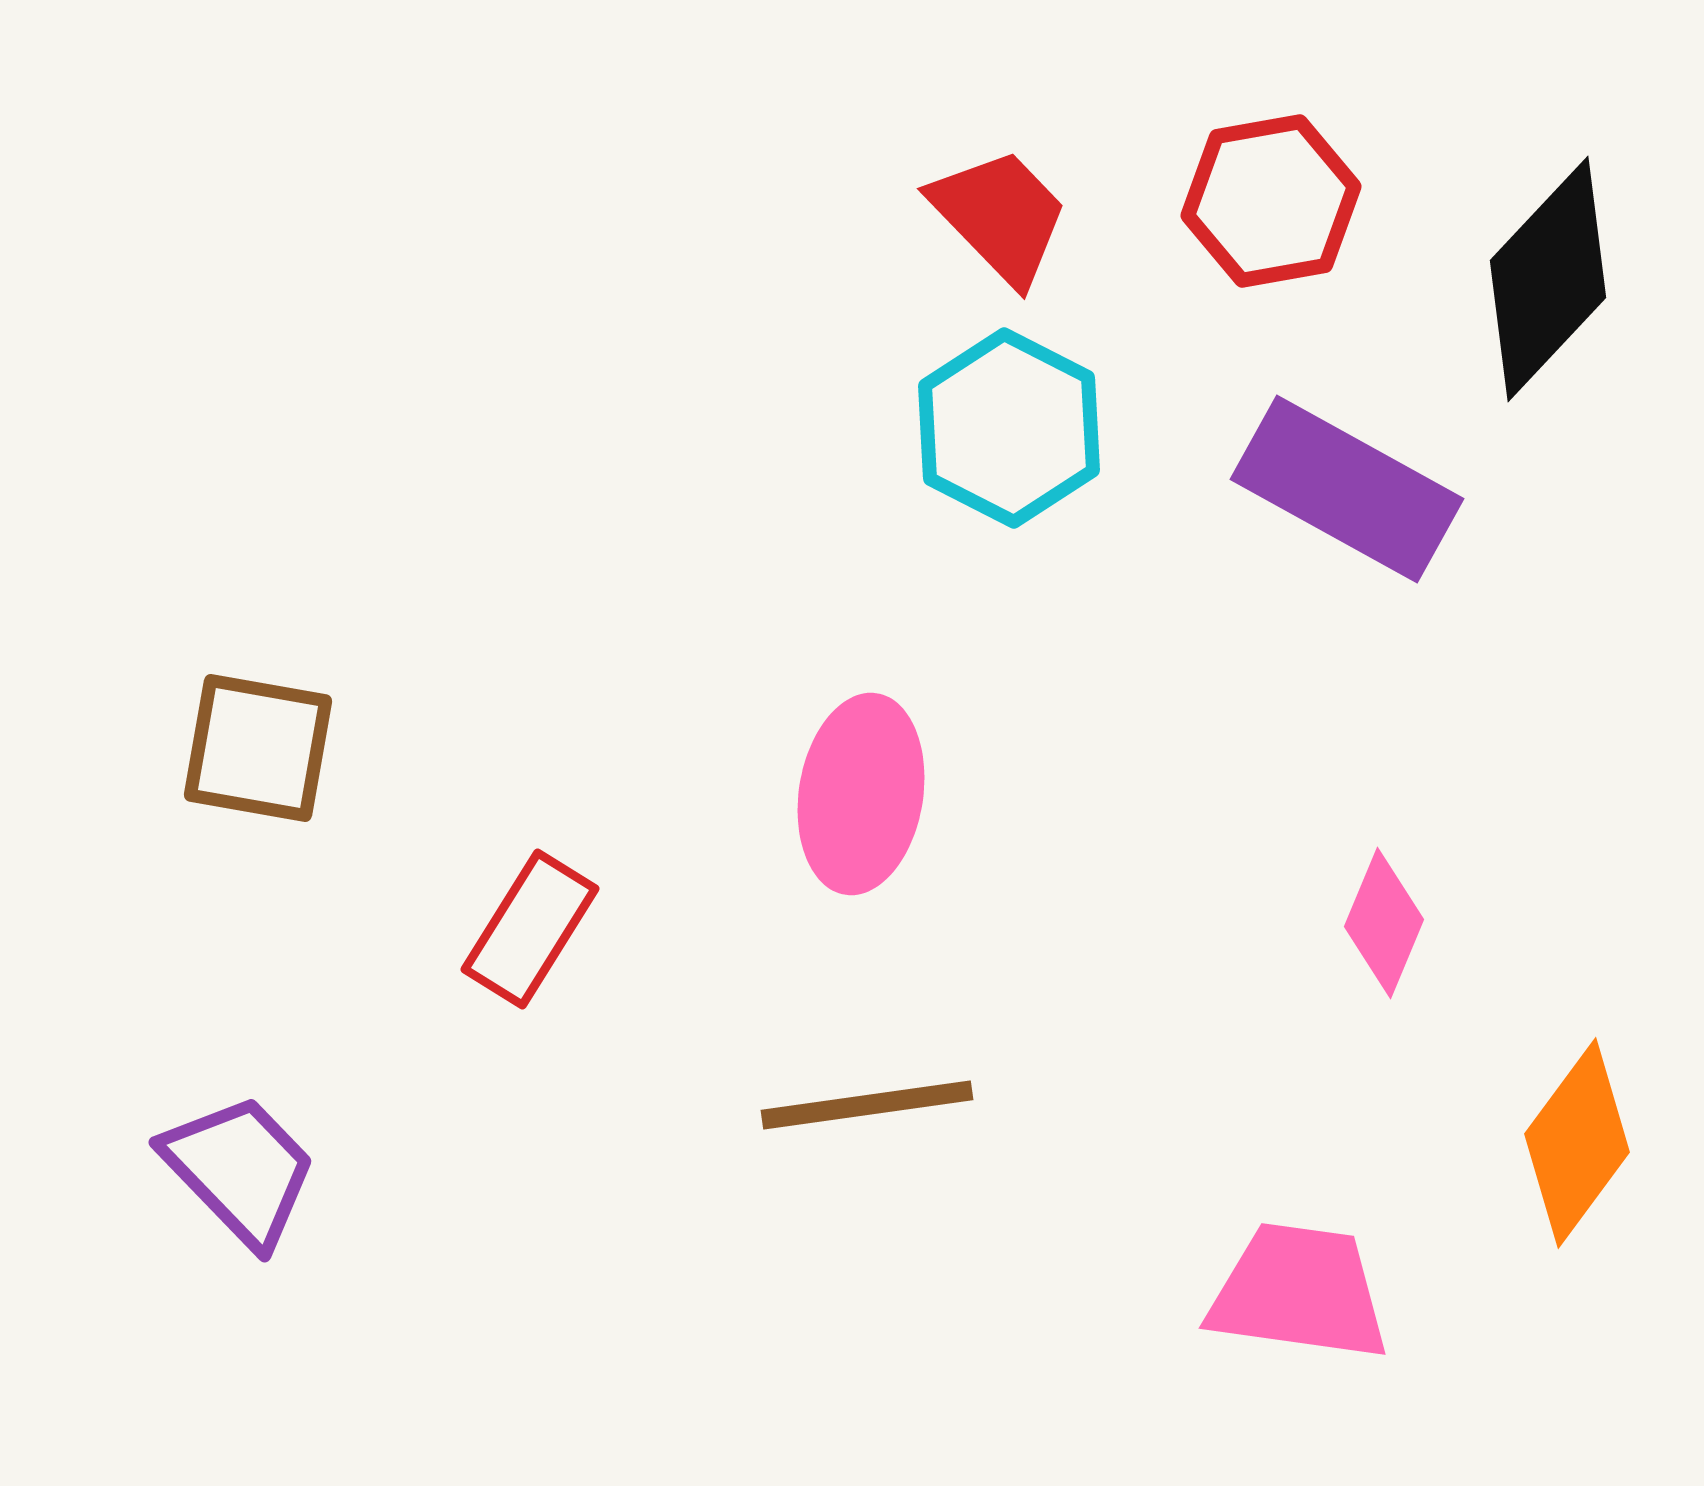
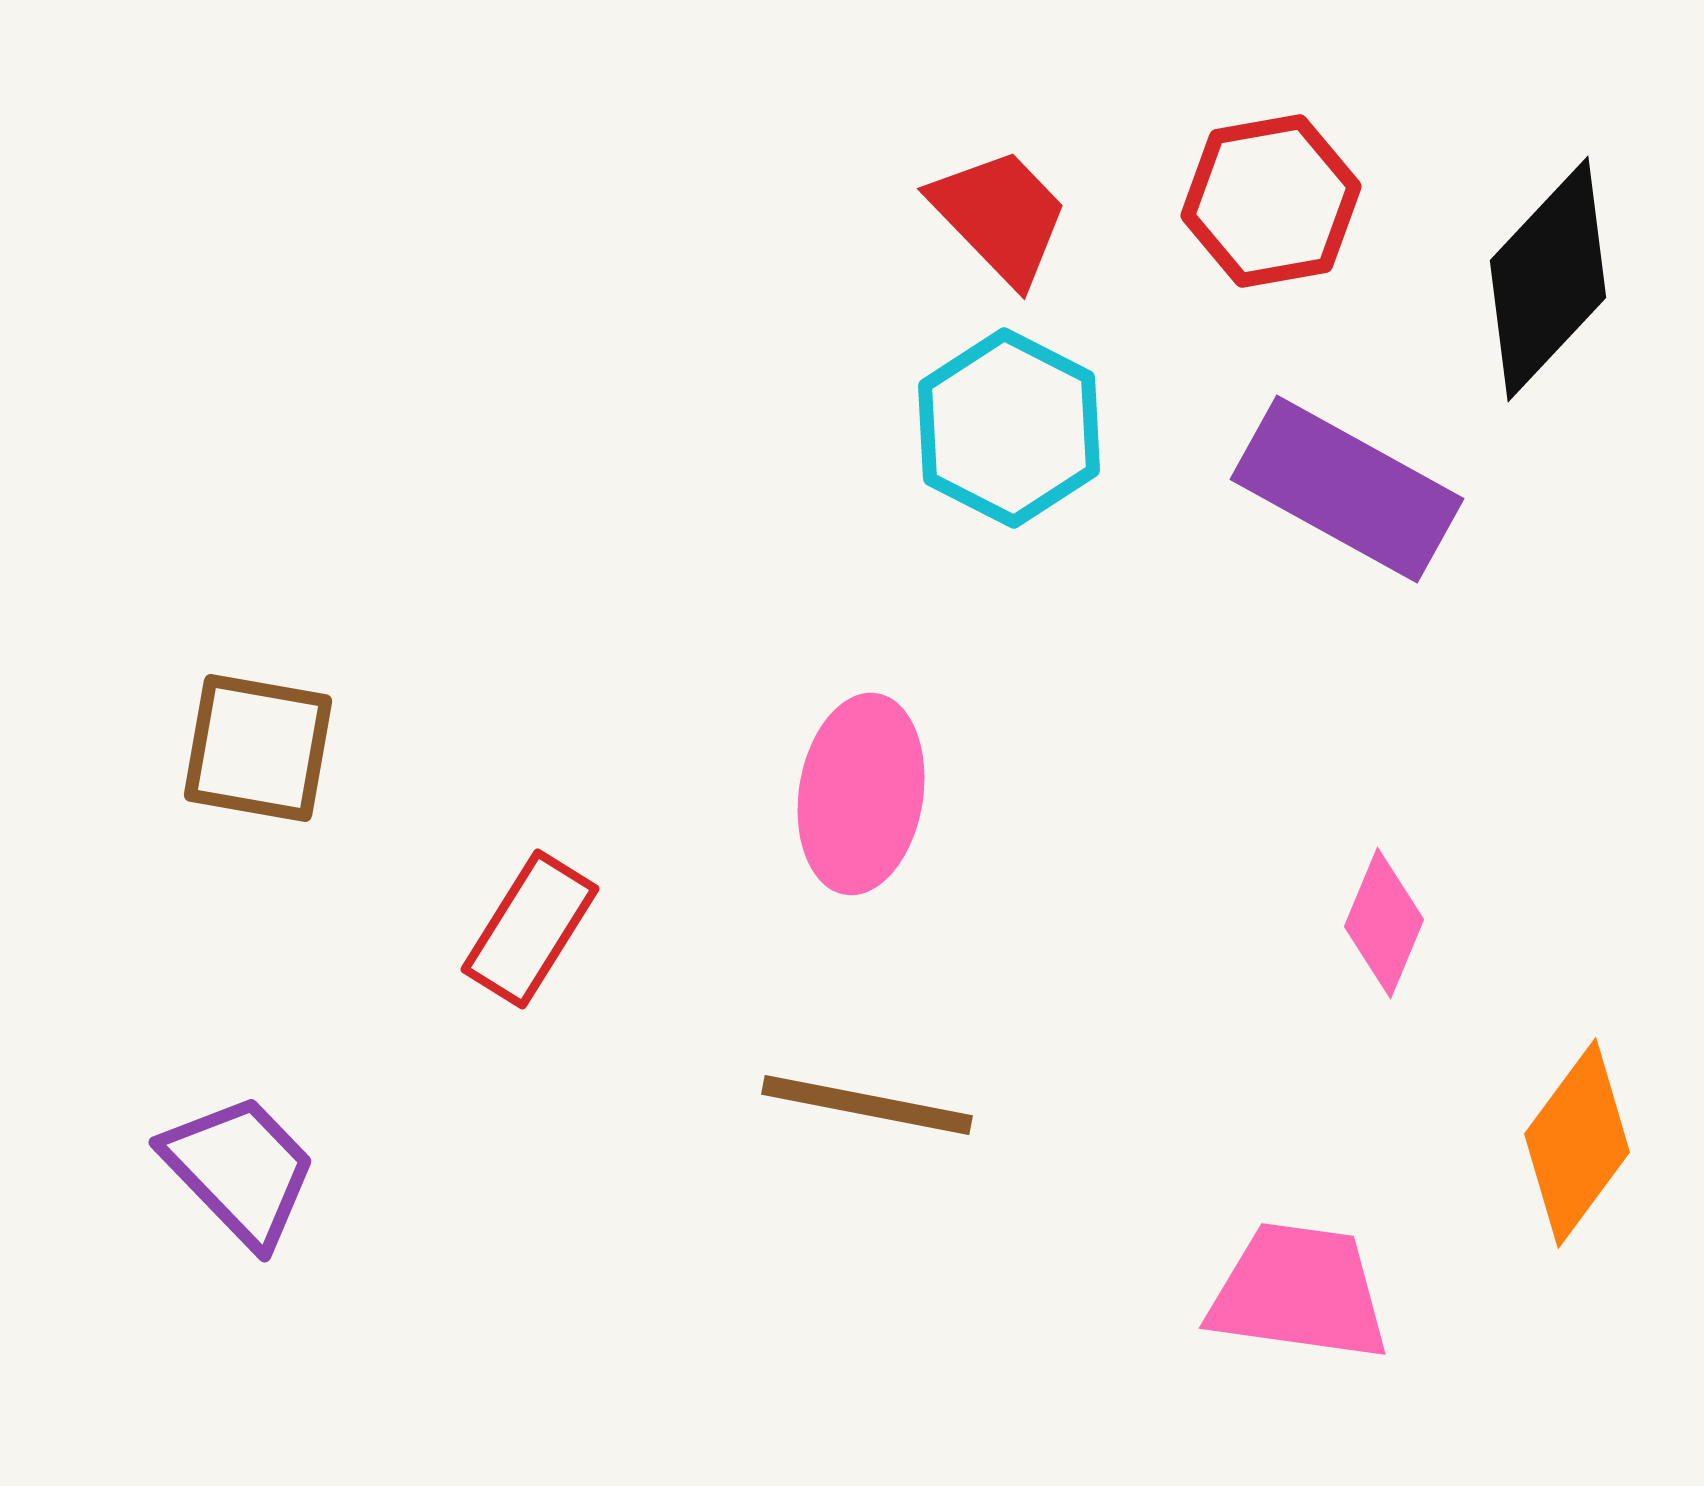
brown line: rotated 19 degrees clockwise
